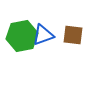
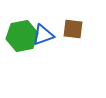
brown square: moved 6 px up
